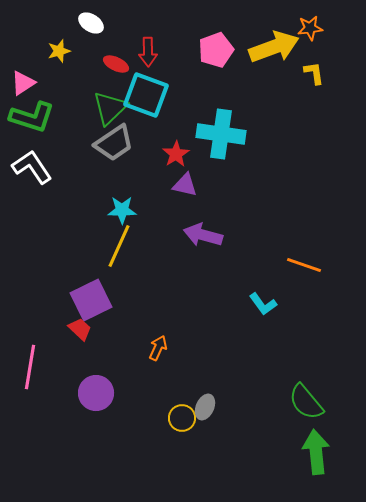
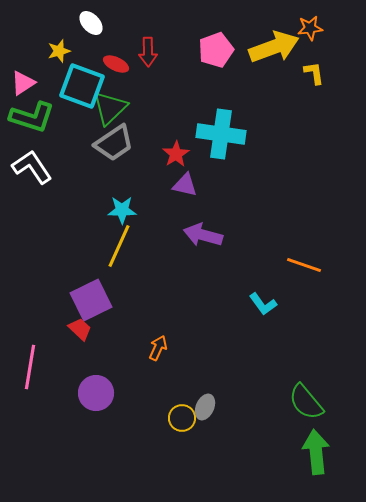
white ellipse: rotated 15 degrees clockwise
cyan square: moved 64 px left, 9 px up
